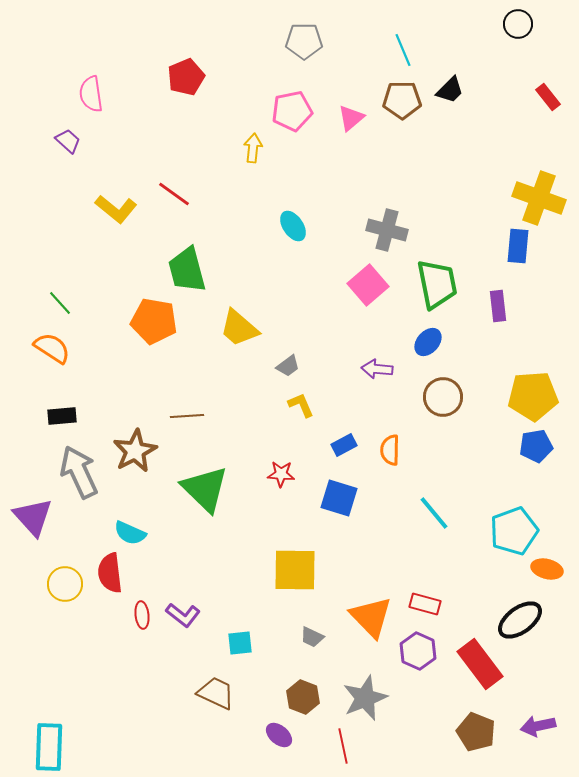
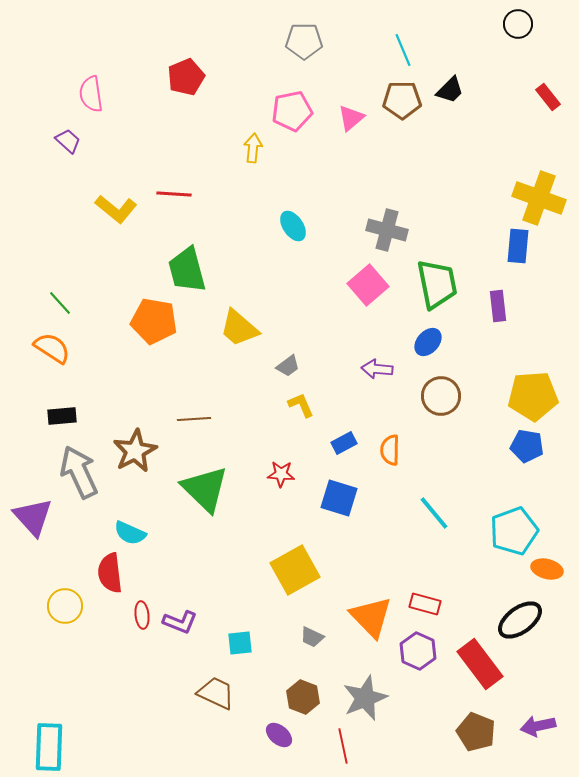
red line at (174, 194): rotated 32 degrees counterclockwise
brown circle at (443, 397): moved 2 px left, 1 px up
brown line at (187, 416): moved 7 px right, 3 px down
blue rectangle at (344, 445): moved 2 px up
blue pentagon at (536, 446): moved 9 px left; rotated 20 degrees clockwise
yellow square at (295, 570): rotated 30 degrees counterclockwise
yellow circle at (65, 584): moved 22 px down
purple L-shape at (183, 615): moved 3 px left, 7 px down; rotated 16 degrees counterclockwise
